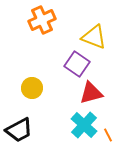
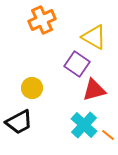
yellow triangle: rotated 8 degrees clockwise
red triangle: moved 3 px right, 3 px up
black trapezoid: moved 8 px up
orange line: rotated 24 degrees counterclockwise
